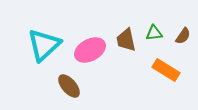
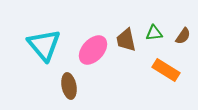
cyan triangle: rotated 27 degrees counterclockwise
pink ellipse: moved 3 px right; rotated 20 degrees counterclockwise
brown ellipse: rotated 30 degrees clockwise
